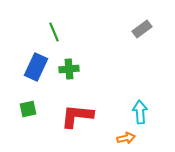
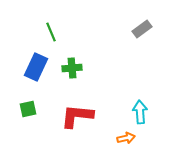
green line: moved 3 px left
green cross: moved 3 px right, 1 px up
